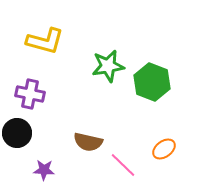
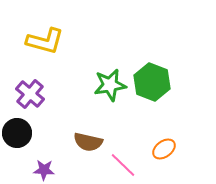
green star: moved 2 px right, 19 px down
purple cross: rotated 28 degrees clockwise
